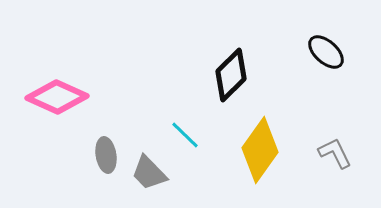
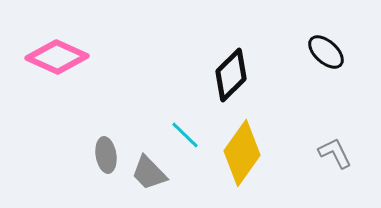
pink diamond: moved 40 px up
yellow diamond: moved 18 px left, 3 px down
